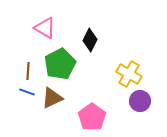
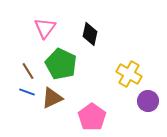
pink triangle: rotated 35 degrees clockwise
black diamond: moved 6 px up; rotated 15 degrees counterclockwise
green pentagon: moved 1 px right; rotated 20 degrees counterclockwise
brown line: rotated 36 degrees counterclockwise
purple circle: moved 8 px right
